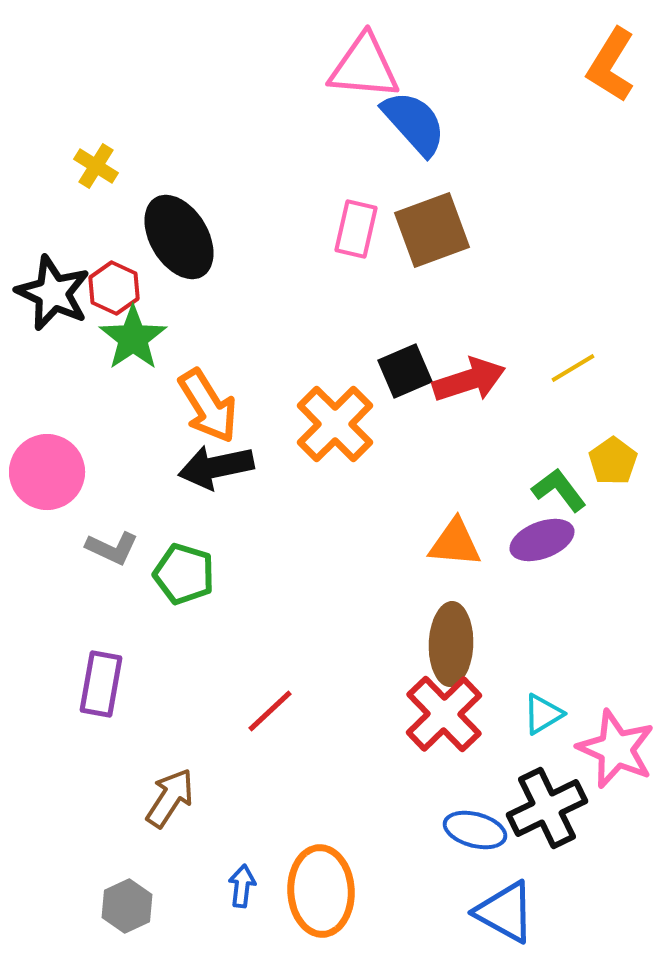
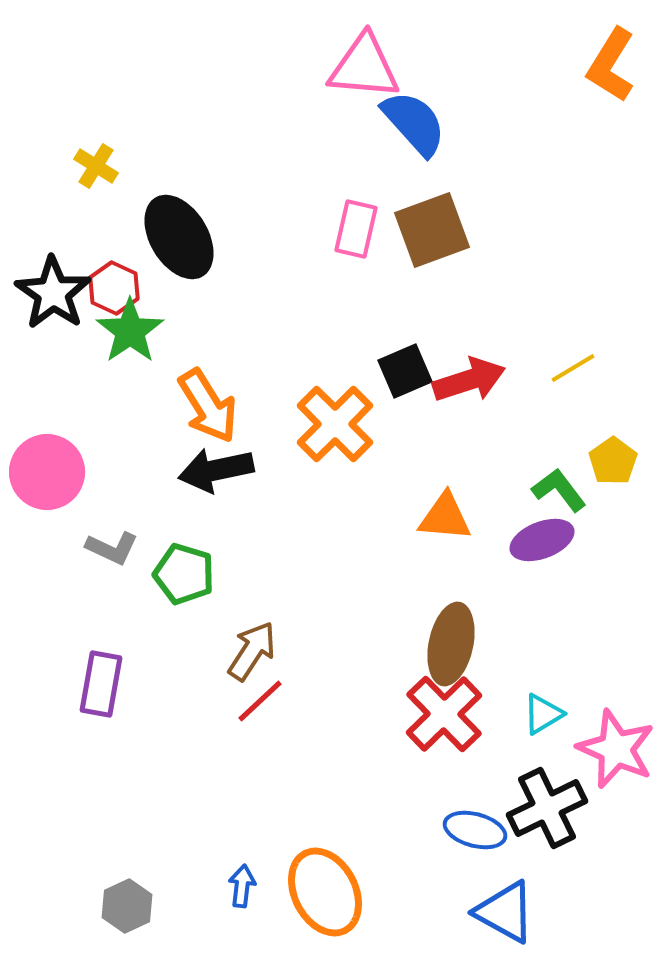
black star: rotated 10 degrees clockwise
green star: moved 3 px left, 7 px up
black arrow: moved 3 px down
orange triangle: moved 10 px left, 26 px up
brown ellipse: rotated 10 degrees clockwise
red line: moved 10 px left, 10 px up
brown arrow: moved 82 px right, 147 px up
orange ellipse: moved 4 px right, 1 px down; rotated 24 degrees counterclockwise
